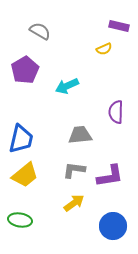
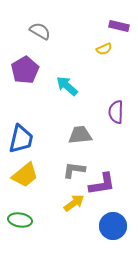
cyan arrow: rotated 65 degrees clockwise
purple L-shape: moved 8 px left, 8 px down
